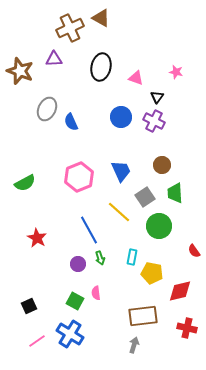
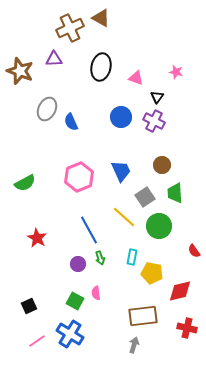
yellow line: moved 5 px right, 5 px down
